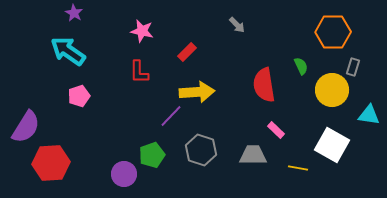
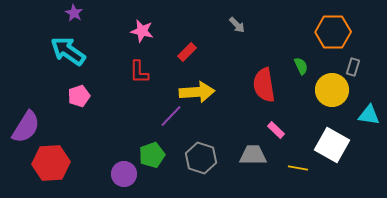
gray hexagon: moved 8 px down
